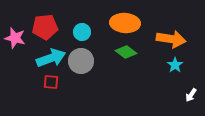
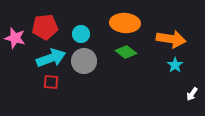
cyan circle: moved 1 px left, 2 px down
gray circle: moved 3 px right
white arrow: moved 1 px right, 1 px up
